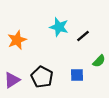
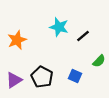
blue square: moved 2 px left, 1 px down; rotated 24 degrees clockwise
purple triangle: moved 2 px right
